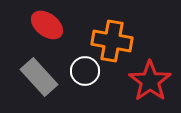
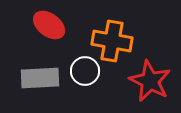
red ellipse: moved 2 px right
gray rectangle: moved 1 px right, 1 px down; rotated 51 degrees counterclockwise
red star: rotated 9 degrees counterclockwise
